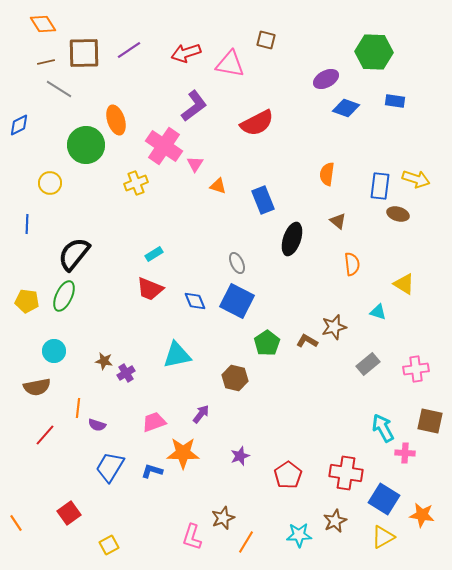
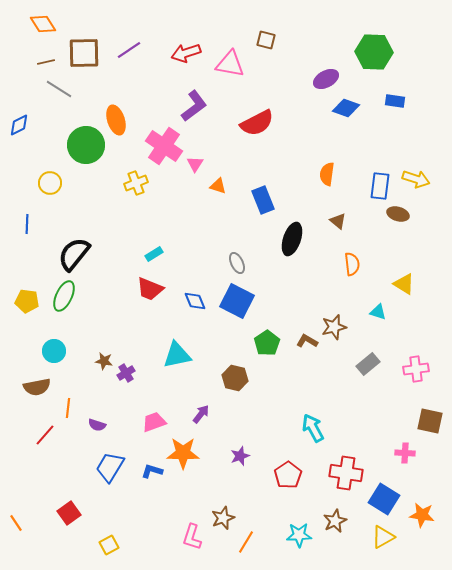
orange line at (78, 408): moved 10 px left
cyan arrow at (383, 428): moved 70 px left
